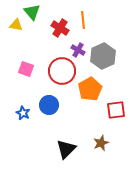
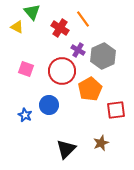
orange line: moved 1 px up; rotated 30 degrees counterclockwise
yellow triangle: moved 1 px right, 2 px down; rotated 16 degrees clockwise
blue star: moved 2 px right, 2 px down
